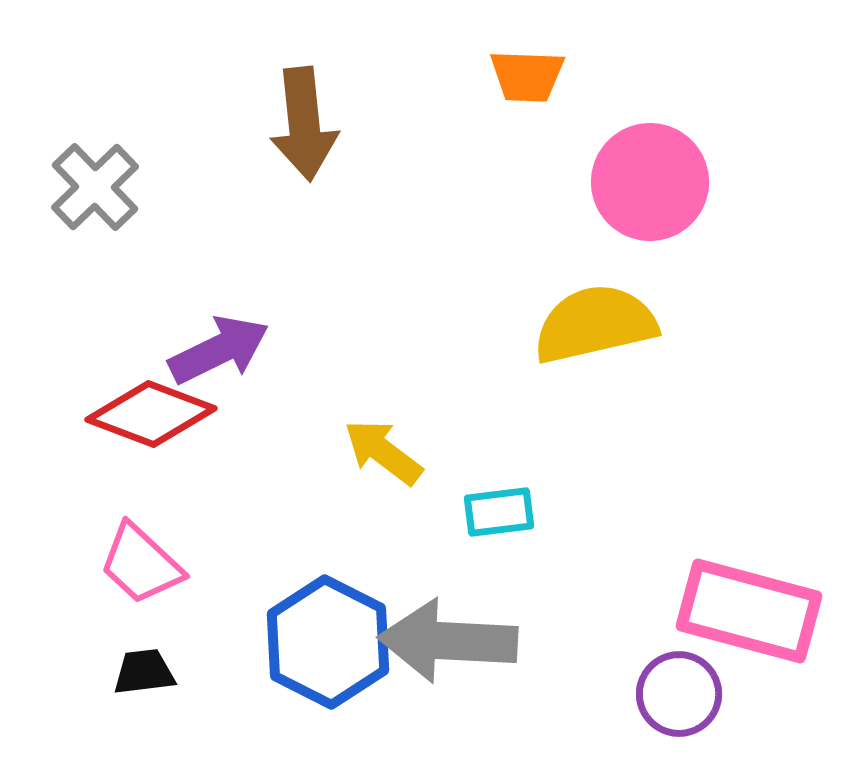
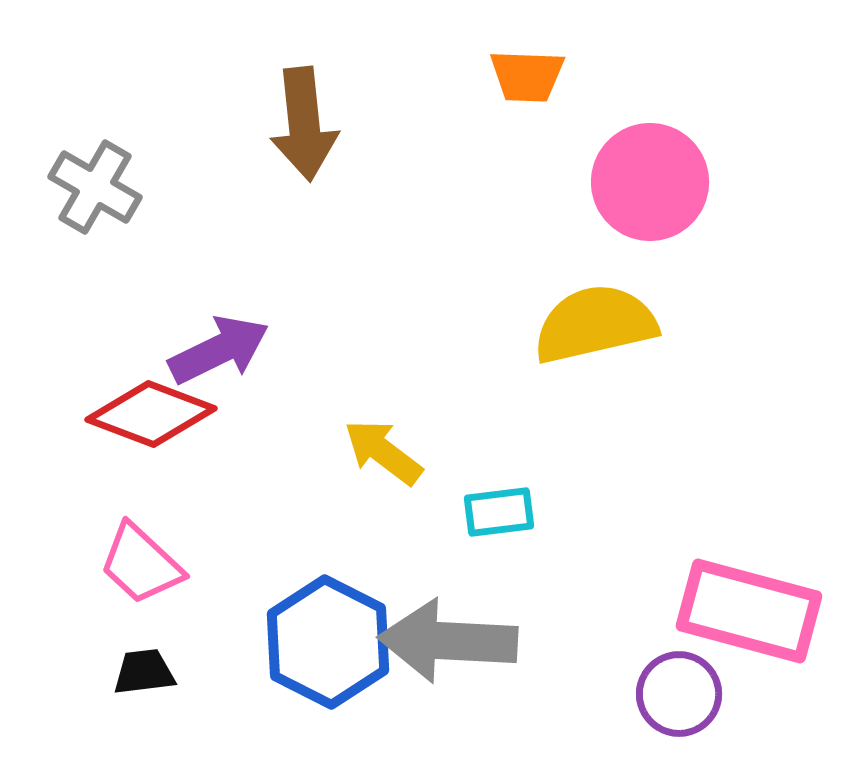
gray cross: rotated 16 degrees counterclockwise
